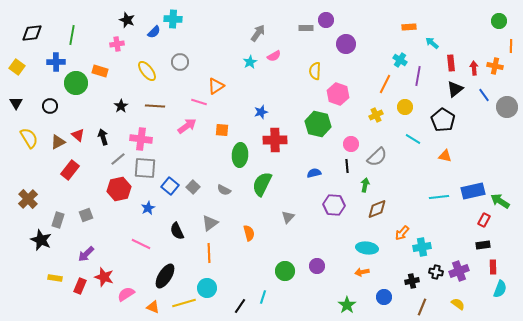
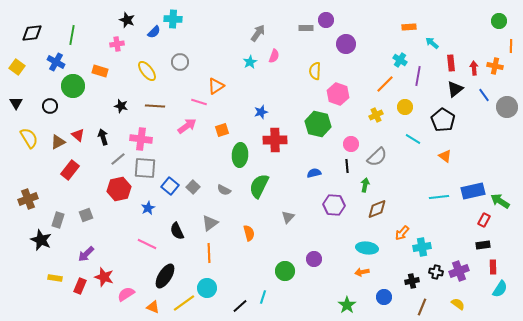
pink semicircle at (274, 56): rotated 40 degrees counterclockwise
blue cross at (56, 62): rotated 30 degrees clockwise
green circle at (76, 83): moved 3 px left, 3 px down
orange line at (385, 84): rotated 18 degrees clockwise
black star at (121, 106): rotated 24 degrees counterclockwise
orange square at (222, 130): rotated 24 degrees counterclockwise
orange triangle at (445, 156): rotated 24 degrees clockwise
green semicircle at (262, 184): moved 3 px left, 2 px down
brown cross at (28, 199): rotated 24 degrees clockwise
pink line at (141, 244): moved 6 px right
purple circle at (317, 266): moved 3 px left, 7 px up
cyan semicircle at (500, 289): rotated 12 degrees clockwise
yellow line at (184, 303): rotated 20 degrees counterclockwise
black line at (240, 306): rotated 14 degrees clockwise
